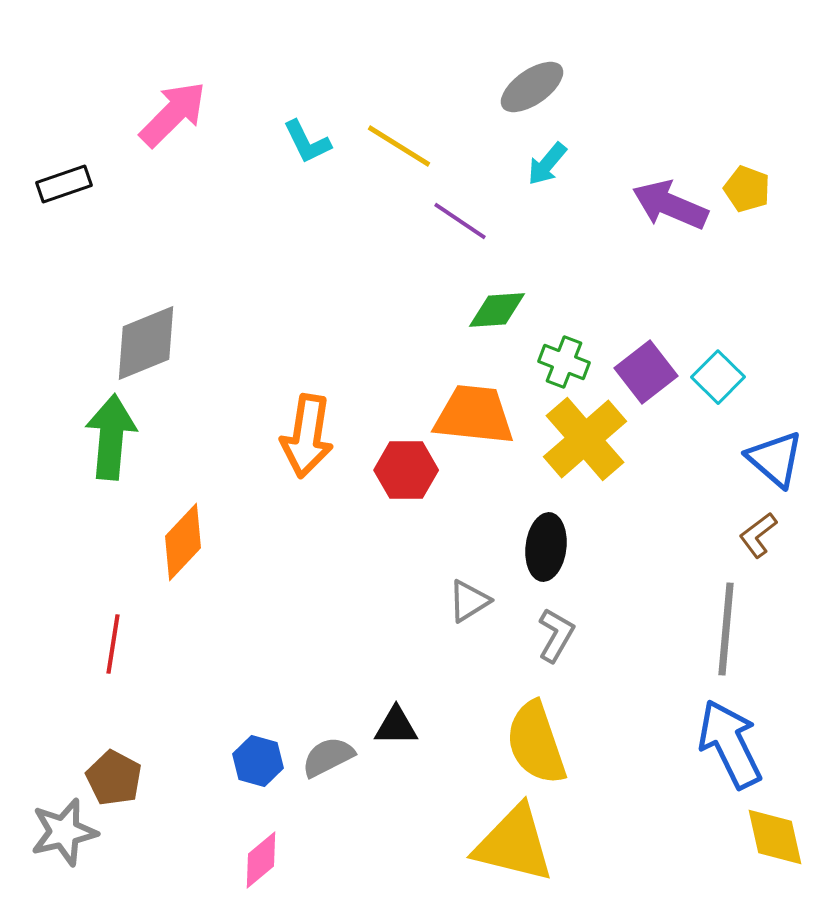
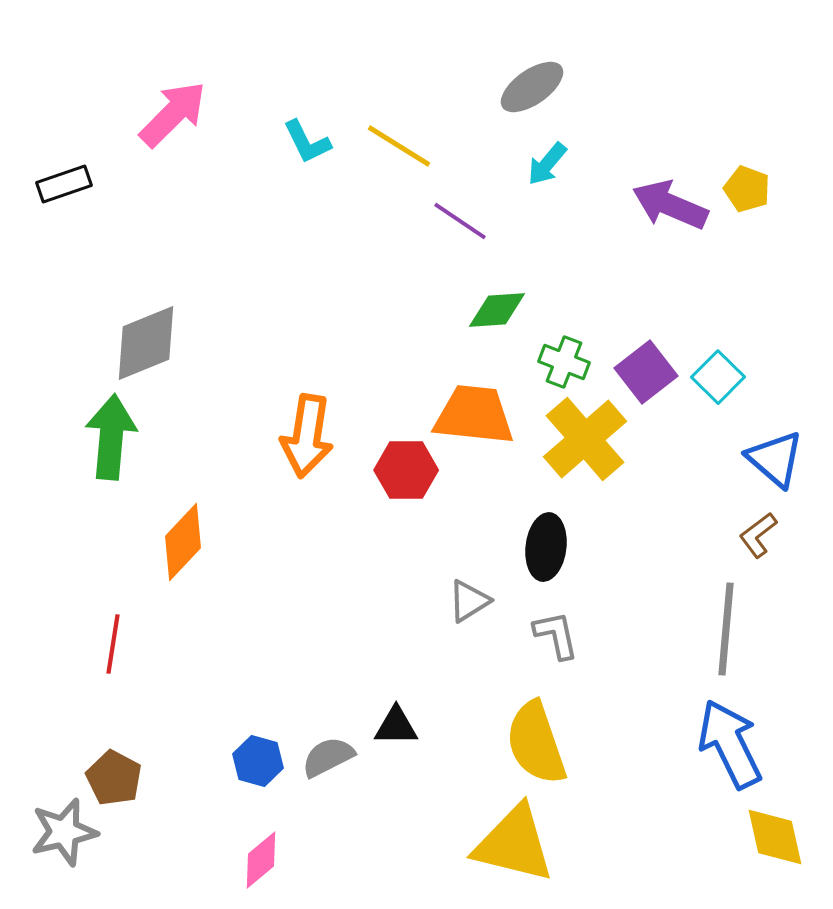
gray L-shape: rotated 42 degrees counterclockwise
